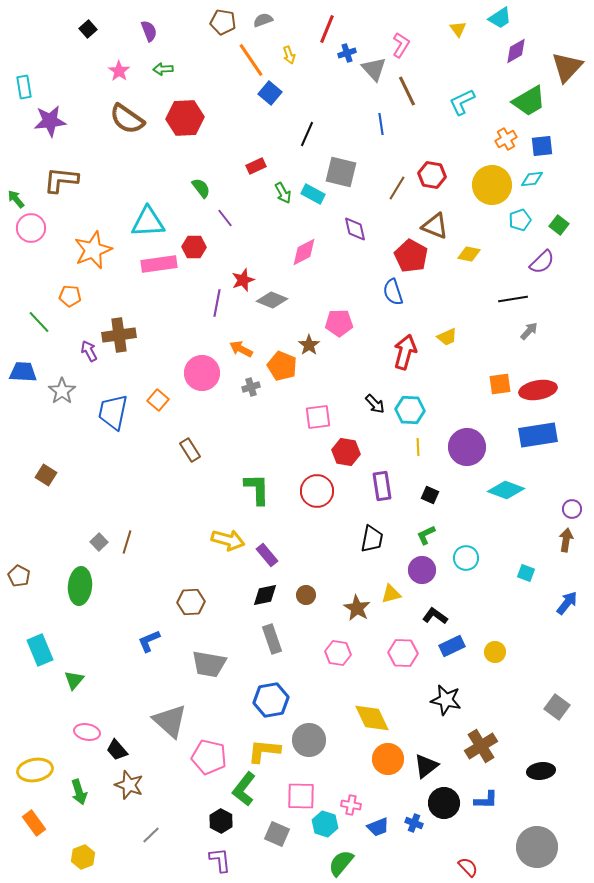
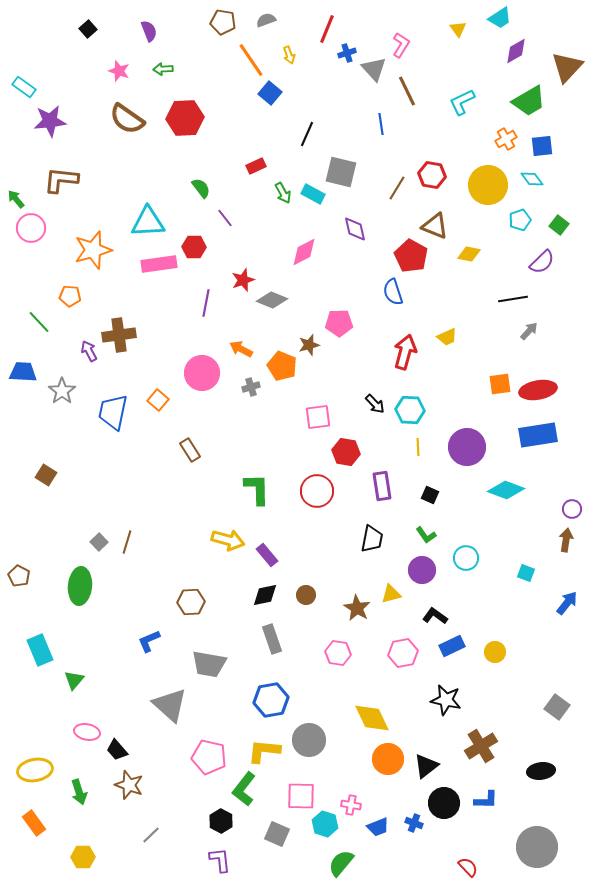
gray semicircle at (263, 20): moved 3 px right
pink star at (119, 71): rotated 15 degrees counterclockwise
cyan rectangle at (24, 87): rotated 45 degrees counterclockwise
cyan diamond at (532, 179): rotated 60 degrees clockwise
yellow circle at (492, 185): moved 4 px left
orange star at (93, 250): rotated 6 degrees clockwise
purple line at (217, 303): moved 11 px left
brown star at (309, 345): rotated 20 degrees clockwise
green L-shape at (426, 535): rotated 100 degrees counterclockwise
pink hexagon at (403, 653): rotated 12 degrees counterclockwise
gray triangle at (170, 721): moved 16 px up
yellow hexagon at (83, 857): rotated 20 degrees clockwise
